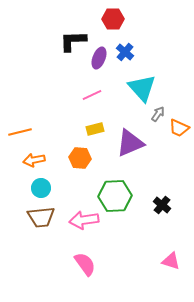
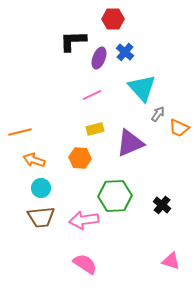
orange arrow: rotated 30 degrees clockwise
pink semicircle: rotated 20 degrees counterclockwise
